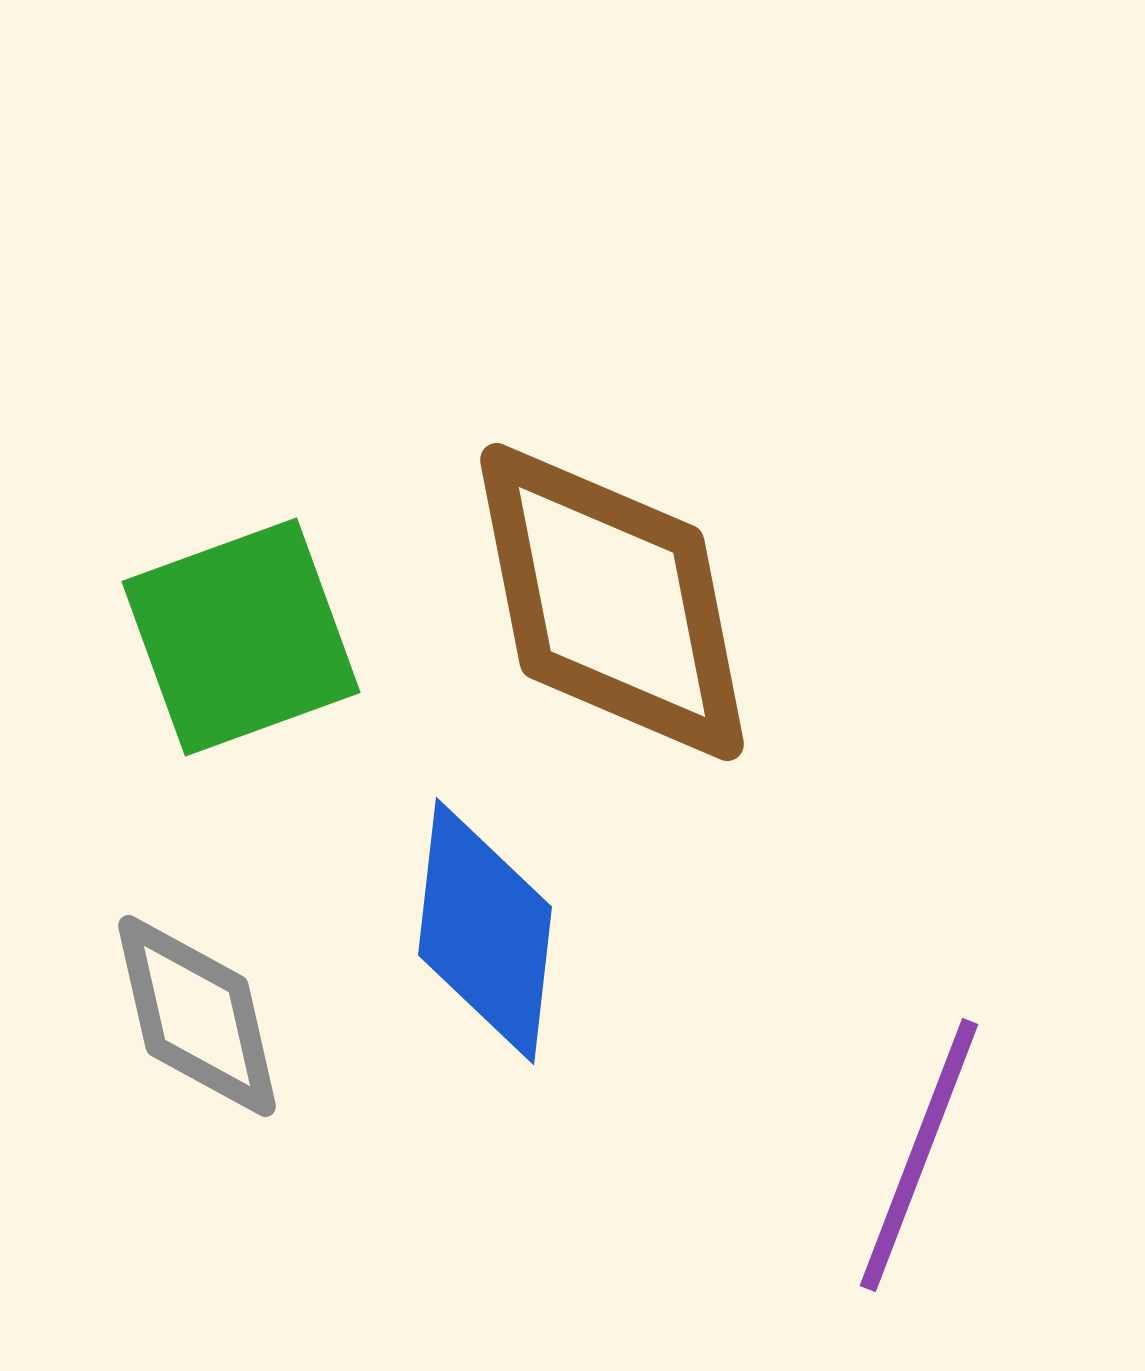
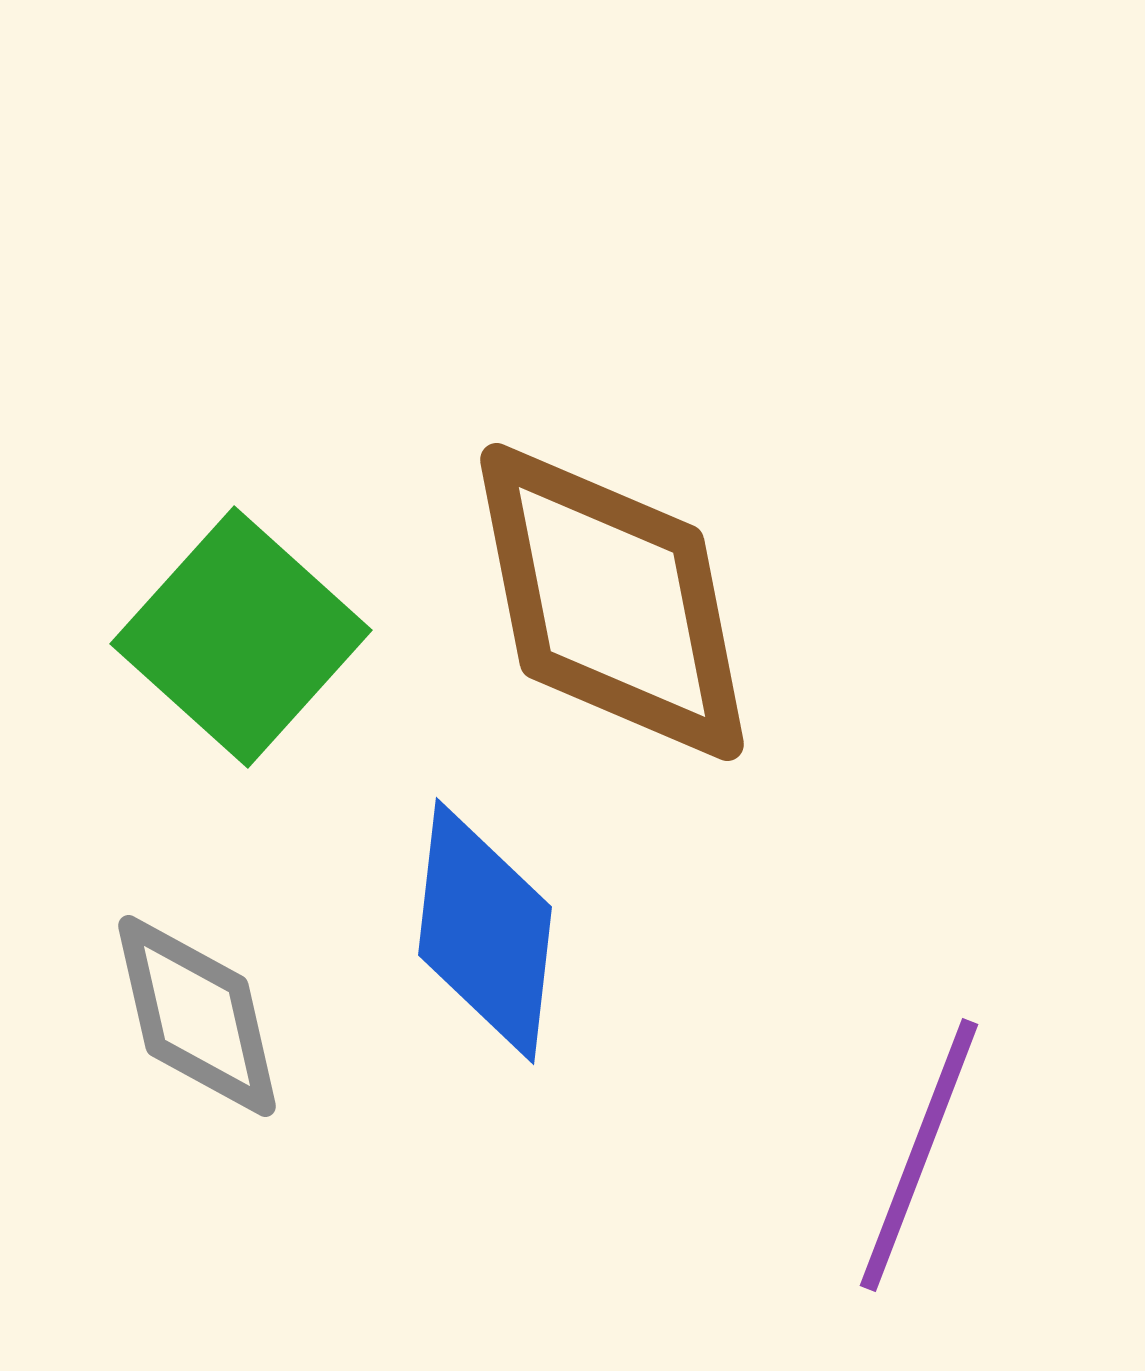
green square: rotated 28 degrees counterclockwise
